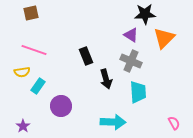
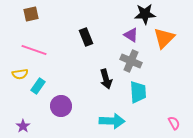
brown square: moved 1 px down
black rectangle: moved 19 px up
yellow semicircle: moved 2 px left, 2 px down
cyan arrow: moved 1 px left, 1 px up
